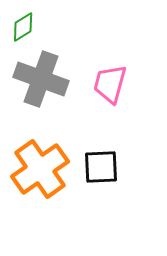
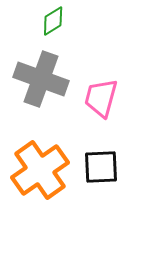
green diamond: moved 30 px right, 6 px up
pink trapezoid: moved 9 px left, 14 px down
orange cross: moved 1 px down
